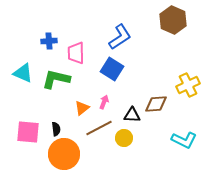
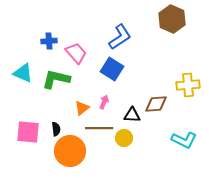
brown hexagon: moved 1 px left, 1 px up
pink trapezoid: rotated 140 degrees clockwise
yellow cross: rotated 20 degrees clockwise
brown line: rotated 28 degrees clockwise
orange circle: moved 6 px right, 3 px up
